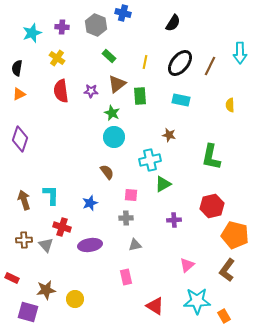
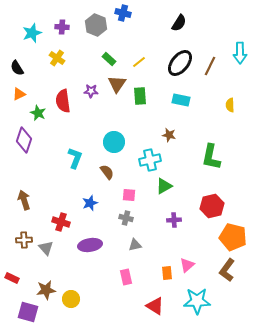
black semicircle at (173, 23): moved 6 px right
green rectangle at (109, 56): moved 3 px down
yellow line at (145, 62): moved 6 px left; rotated 40 degrees clockwise
black semicircle at (17, 68): rotated 42 degrees counterclockwise
brown triangle at (117, 84): rotated 18 degrees counterclockwise
red semicircle at (61, 91): moved 2 px right, 10 px down
green star at (112, 113): moved 74 px left
cyan circle at (114, 137): moved 5 px down
purple diamond at (20, 139): moved 4 px right, 1 px down
green triangle at (163, 184): moved 1 px right, 2 px down
cyan L-shape at (51, 195): moved 24 px right, 37 px up; rotated 20 degrees clockwise
pink square at (131, 195): moved 2 px left
gray cross at (126, 218): rotated 16 degrees clockwise
red cross at (62, 227): moved 1 px left, 5 px up
orange pentagon at (235, 235): moved 2 px left, 2 px down
gray triangle at (46, 245): moved 3 px down
yellow circle at (75, 299): moved 4 px left
orange rectangle at (224, 316): moved 57 px left, 43 px up; rotated 24 degrees clockwise
